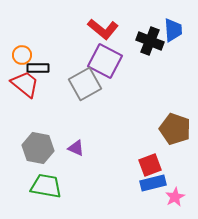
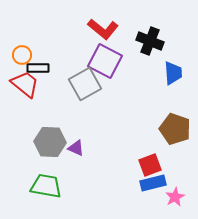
blue trapezoid: moved 43 px down
gray hexagon: moved 12 px right, 6 px up; rotated 8 degrees counterclockwise
